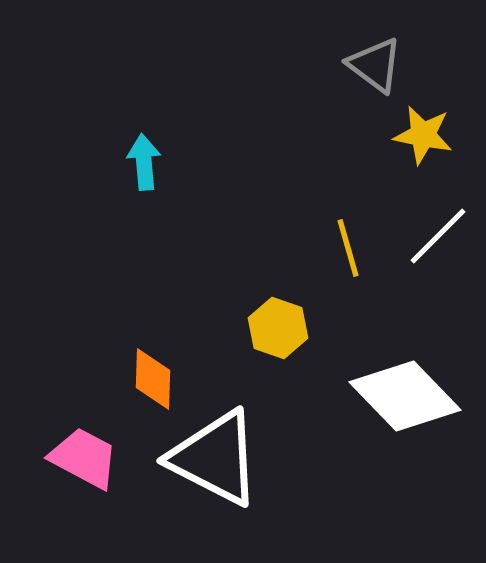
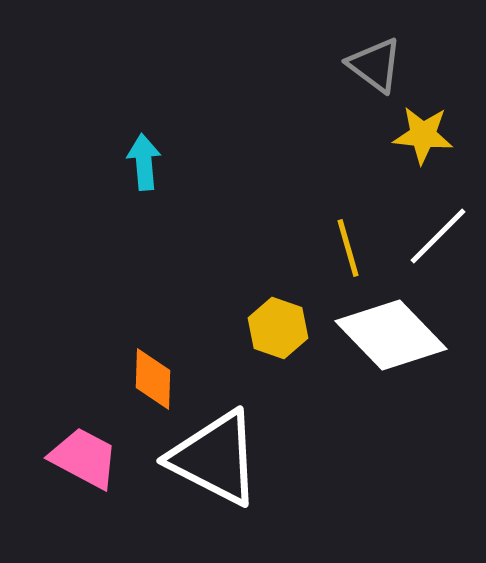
yellow star: rotated 6 degrees counterclockwise
white diamond: moved 14 px left, 61 px up
